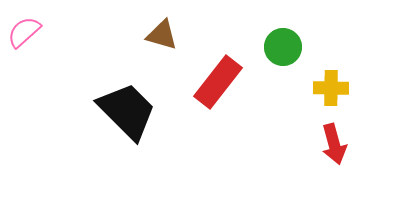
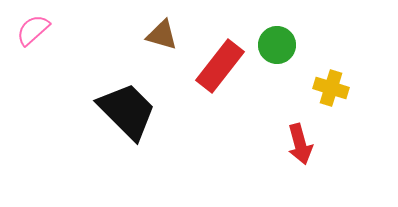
pink semicircle: moved 9 px right, 2 px up
green circle: moved 6 px left, 2 px up
red rectangle: moved 2 px right, 16 px up
yellow cross: rotated 16 degrees clockwise
red arrow: moved 34 px left
